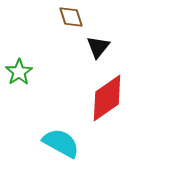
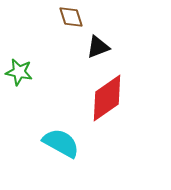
black triangle: rotated 30 degrees clockwise
green star: rotated 28 degrees counterclockwise
